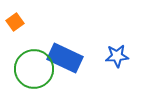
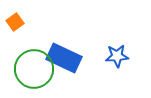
blue rectangle: moved 1 px left
